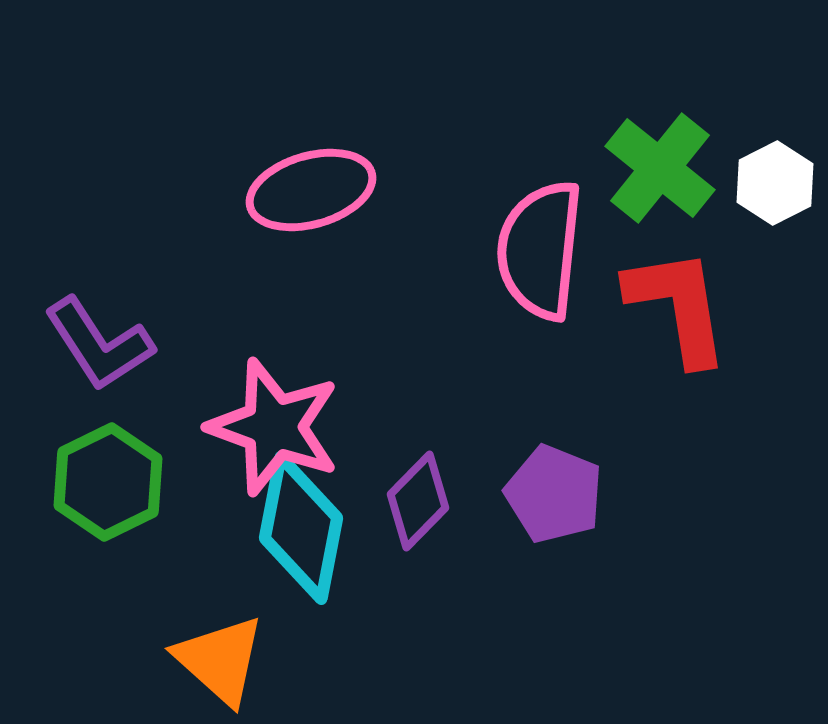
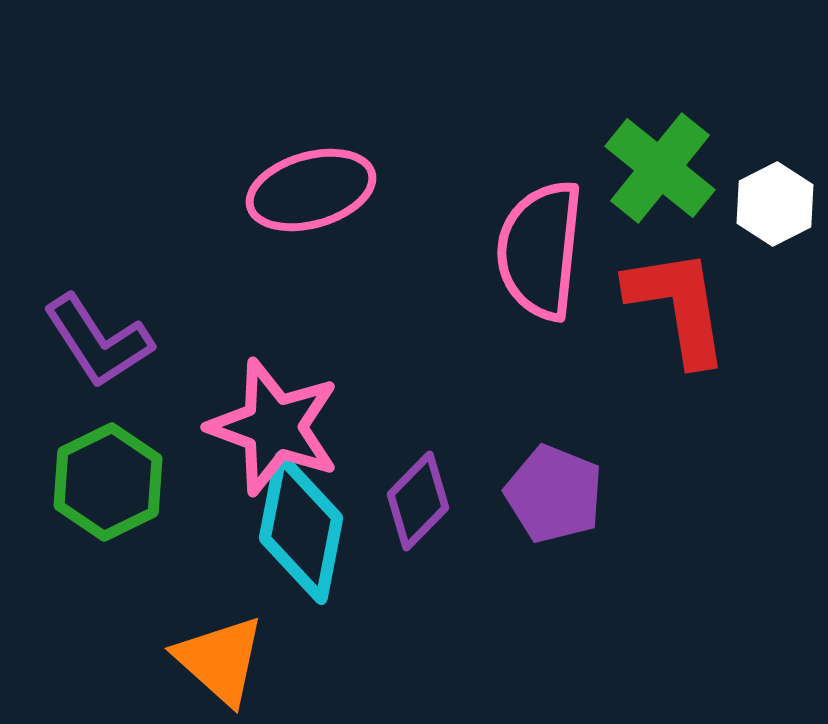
white hexagon: moved 21 px down
purple L-shape: moved 1 px left, 3 px up
